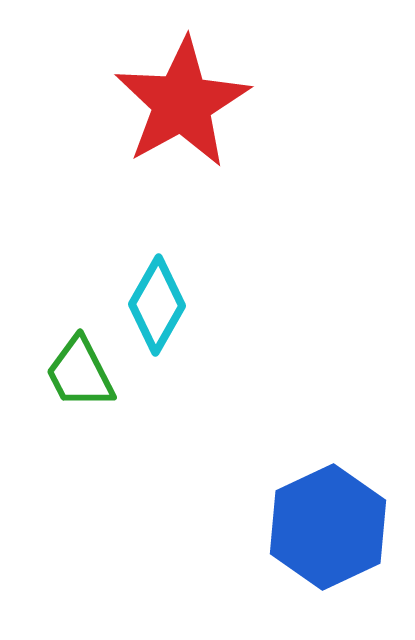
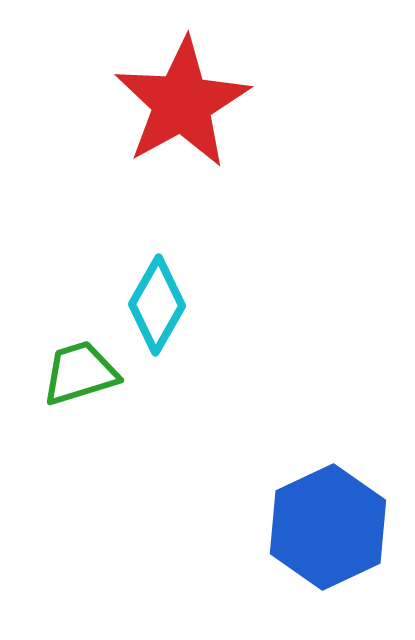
green trapezoid: rotated 100 degrees clockwise
